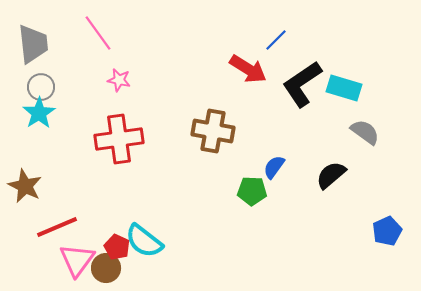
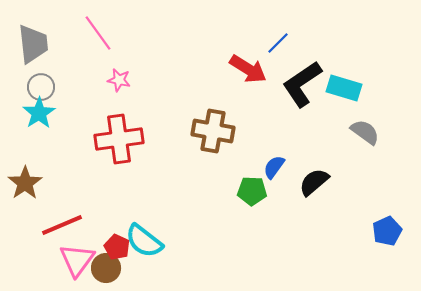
blue line: moved 2 px right, 3 px down
black semicircle: moved 17 px left, 7 px down
brown star: moved 3 px up; rotated 12 degrees clockwise
red line: moved 5 px right, 2 px up
